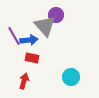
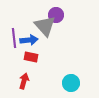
purple line: moved 2 px down; rotated 24 degrees clockwise
red rectangle: moved 1 px left, 1 px up
cyan circle: moved 6 px down
